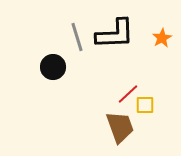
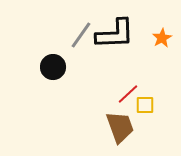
gray line: moved 4 px right, 2 px up; rotated 52 degrees clockwise
